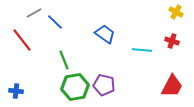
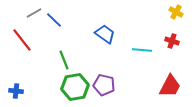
blue line: moved 1 px left, 2 px up
red trapezoid: moved 2 px left
